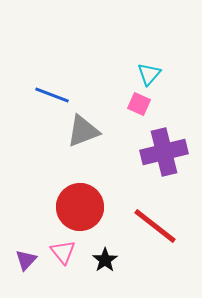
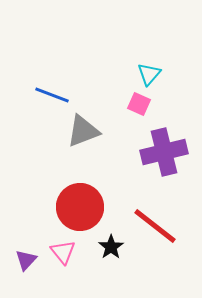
black star: moved 6 px right, 13 px up
